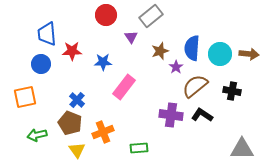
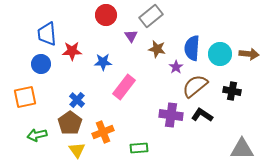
purple triangle: moved 1 px up
brown star: moved 3 px left, 2 px up; rotated 30 degrees clockwise
brown pentagon: rotated 15 degrees clockwise
